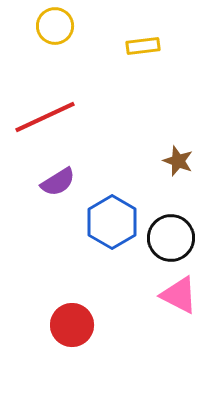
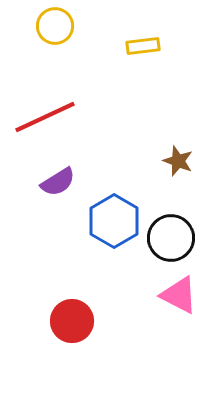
blue hexagon: moved 2 px right, 1 px up
red circle: moved 4 px up
